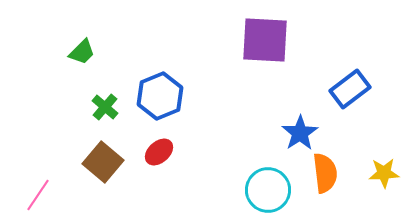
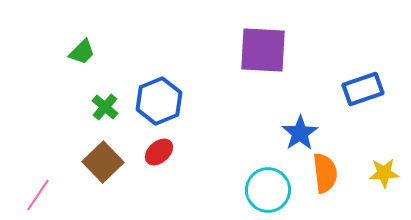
purple square: moved 2 px left, 10 px down
blue rectangle: moved 13 px right; rotated 18 degrees clockwise
blue hexagon: moved 1 px left, 5 px down
brown square: rotated 6 degrees clockwise
